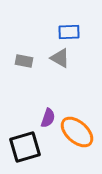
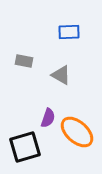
gray triangle: moved 1 px right, 17 px down
